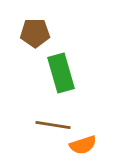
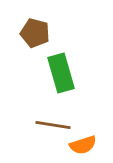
brown pentagon: rotated 16 degrees clockwise
